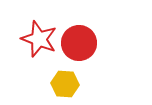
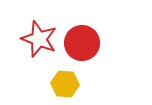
red circle: moved 3 px right
